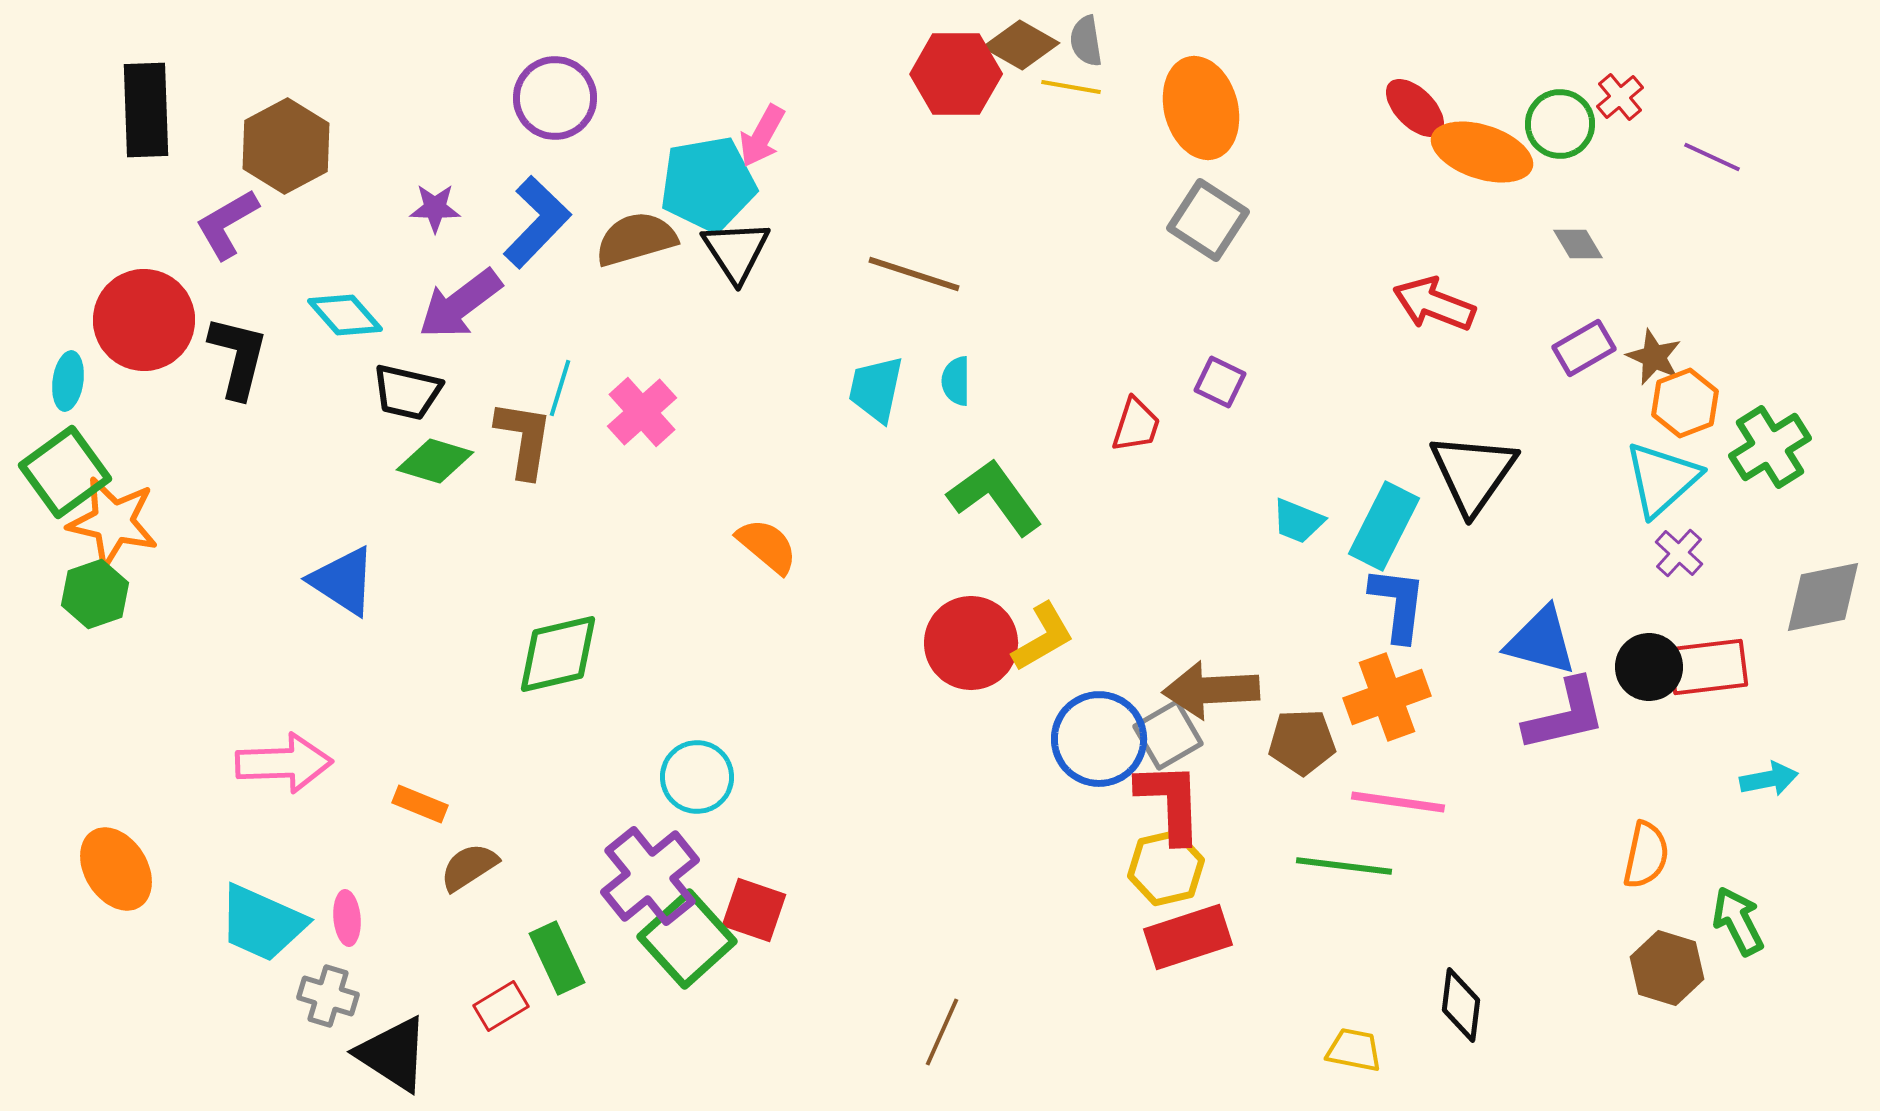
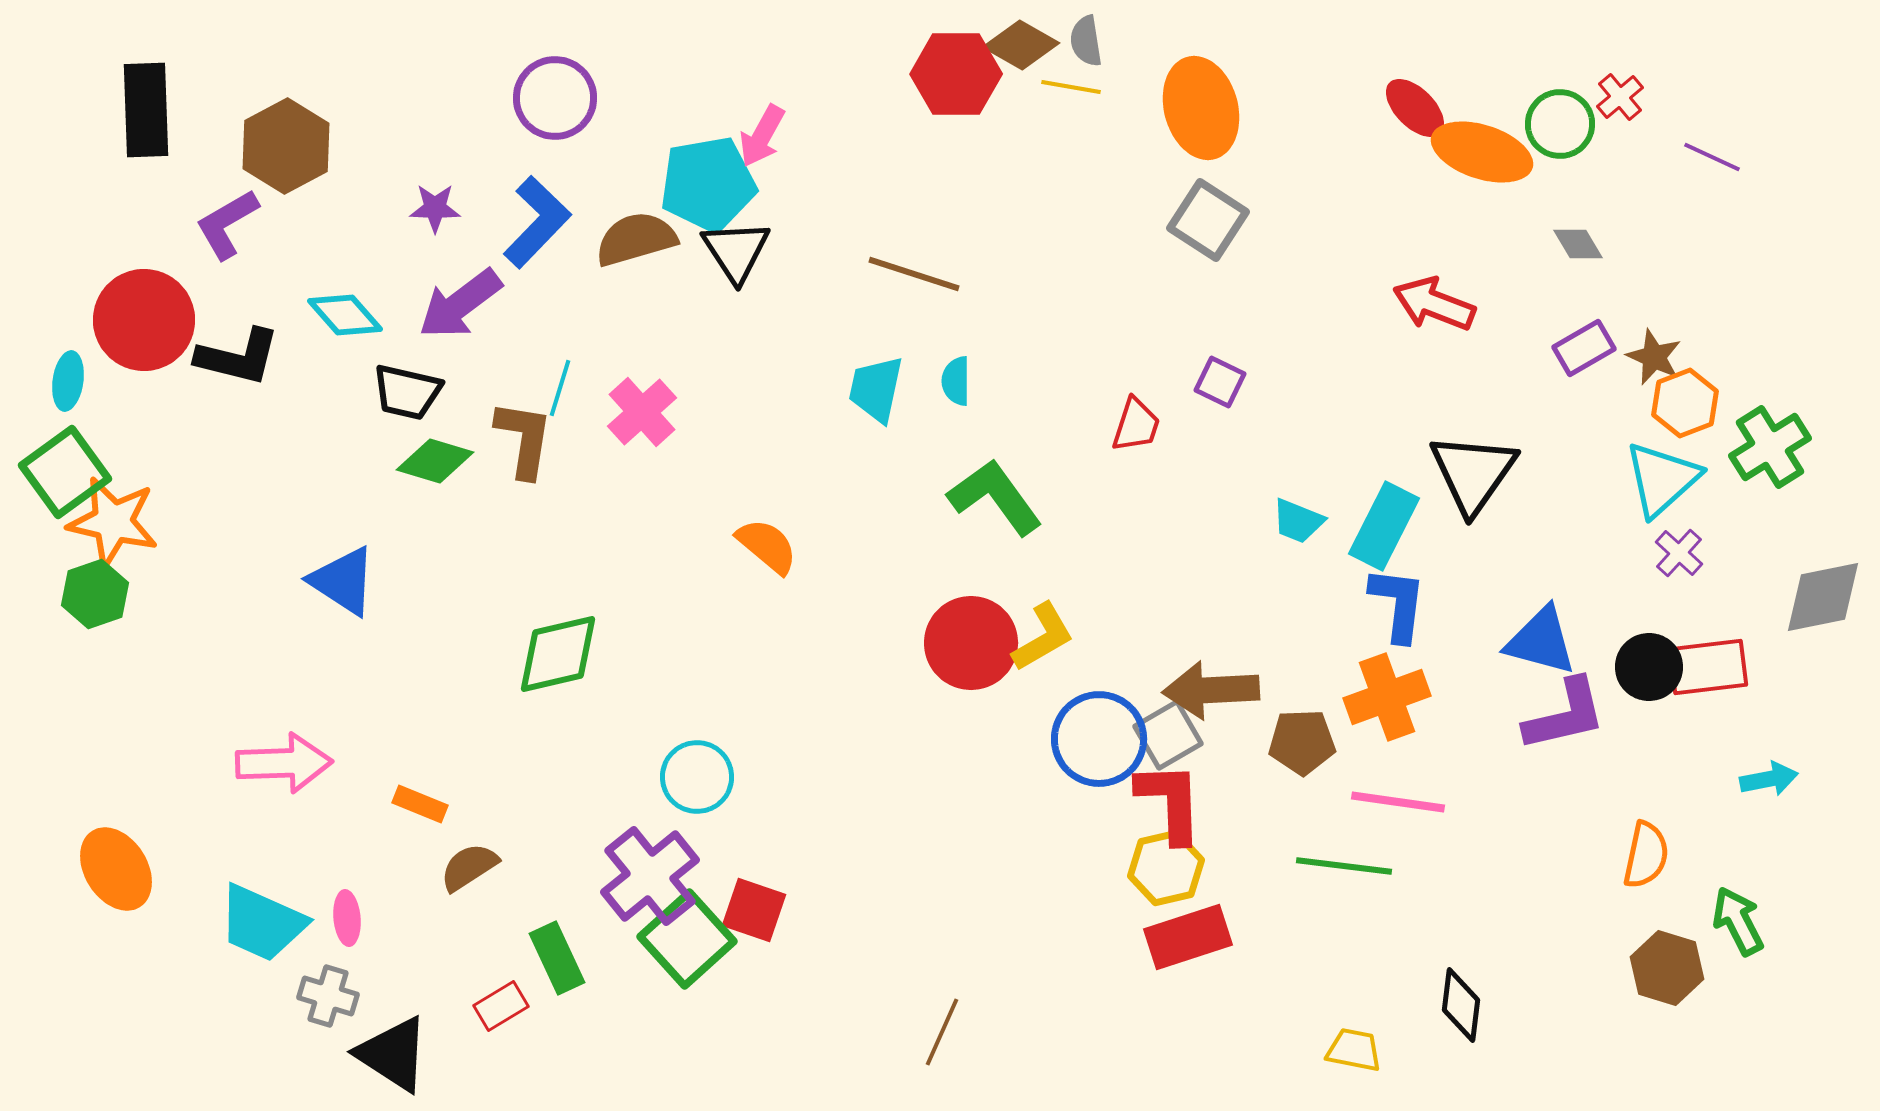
black L-shape at (238, 357): rotated 90 degrees clockwise
